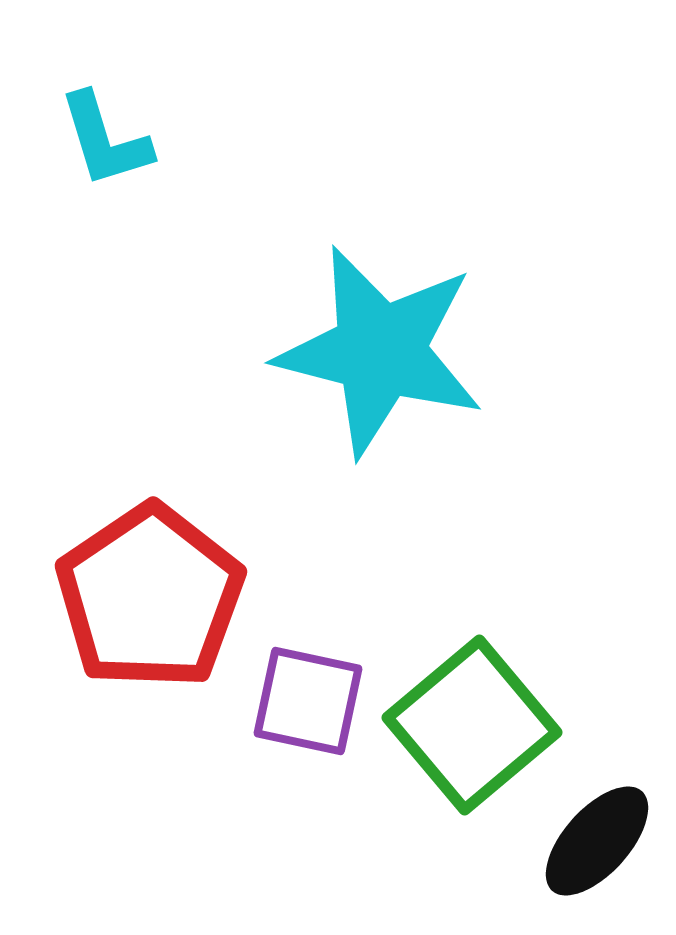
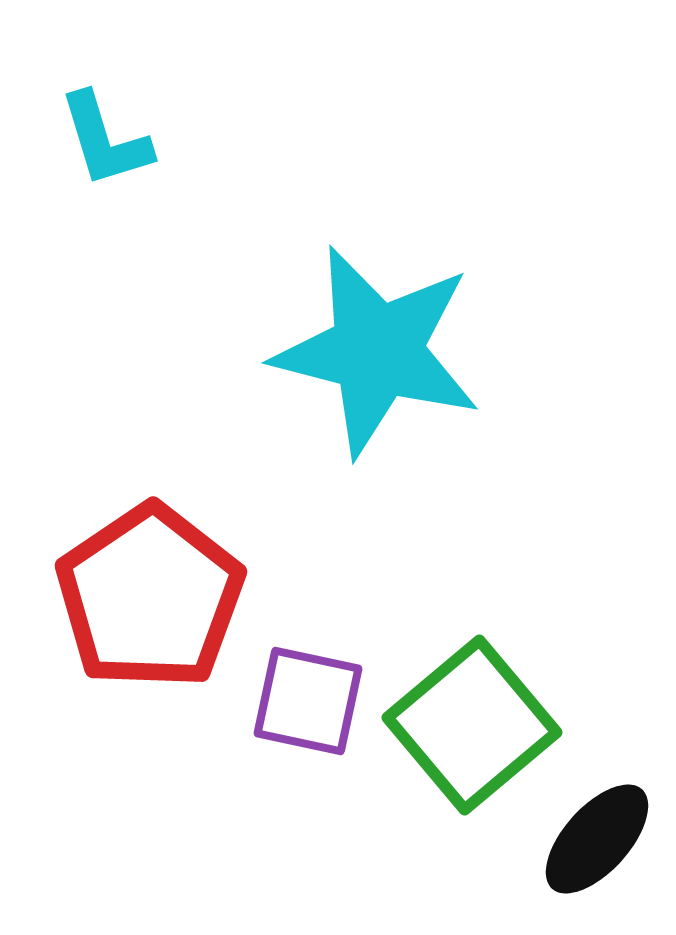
cyan star: moved 3 px left
black ellipse: moved 2 px up
